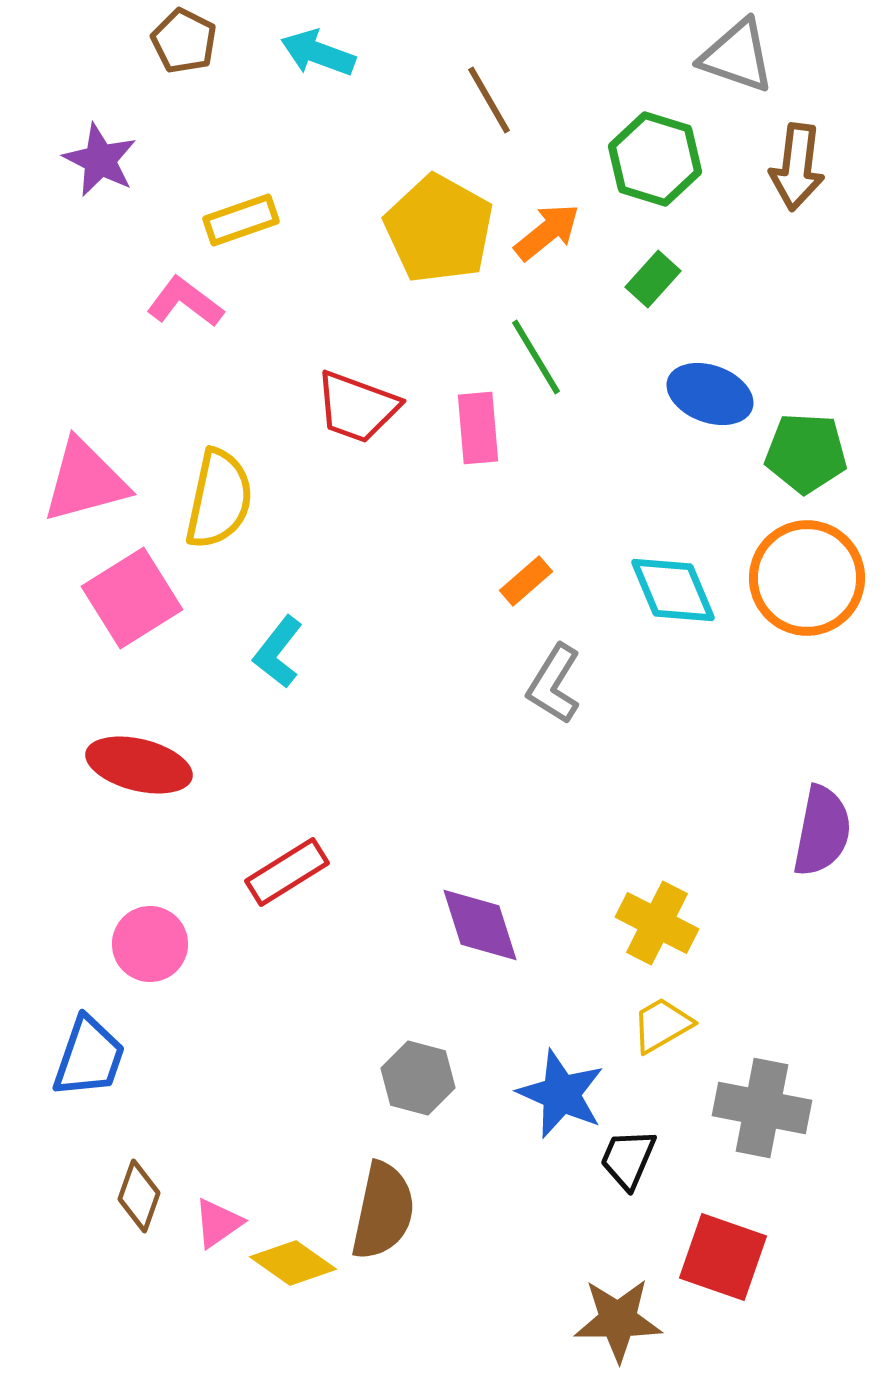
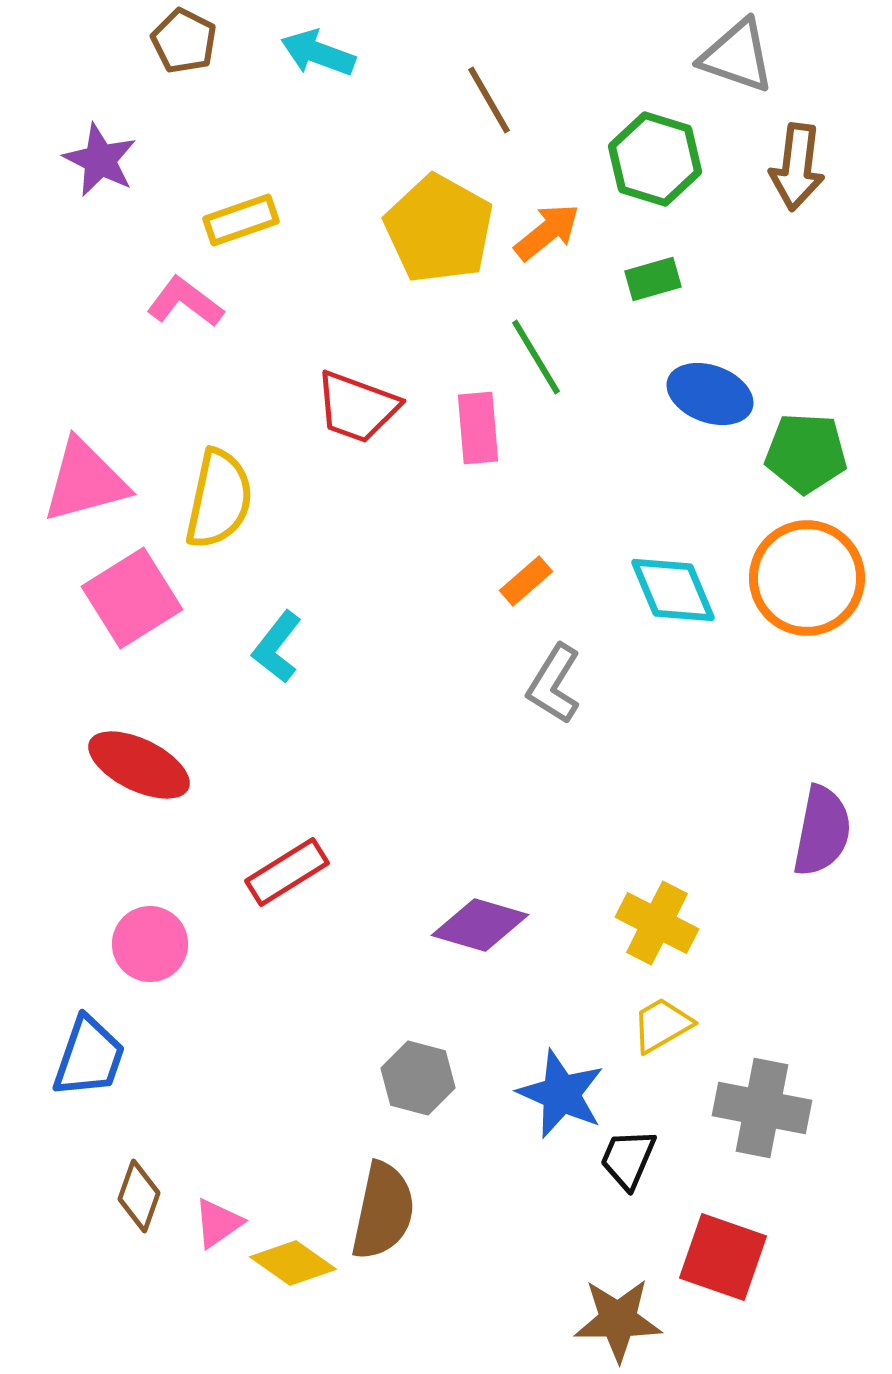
green rectangle at (653, 279): rotated 32 degrees clockwise
cyan L-shape at (278, 652): moved 1 px left, 5 px up
red ellipse at (139, 765): rotated 12 degrees clockwise
purple diamond at (480, 925): rotated 56 degrees counterclockwise
